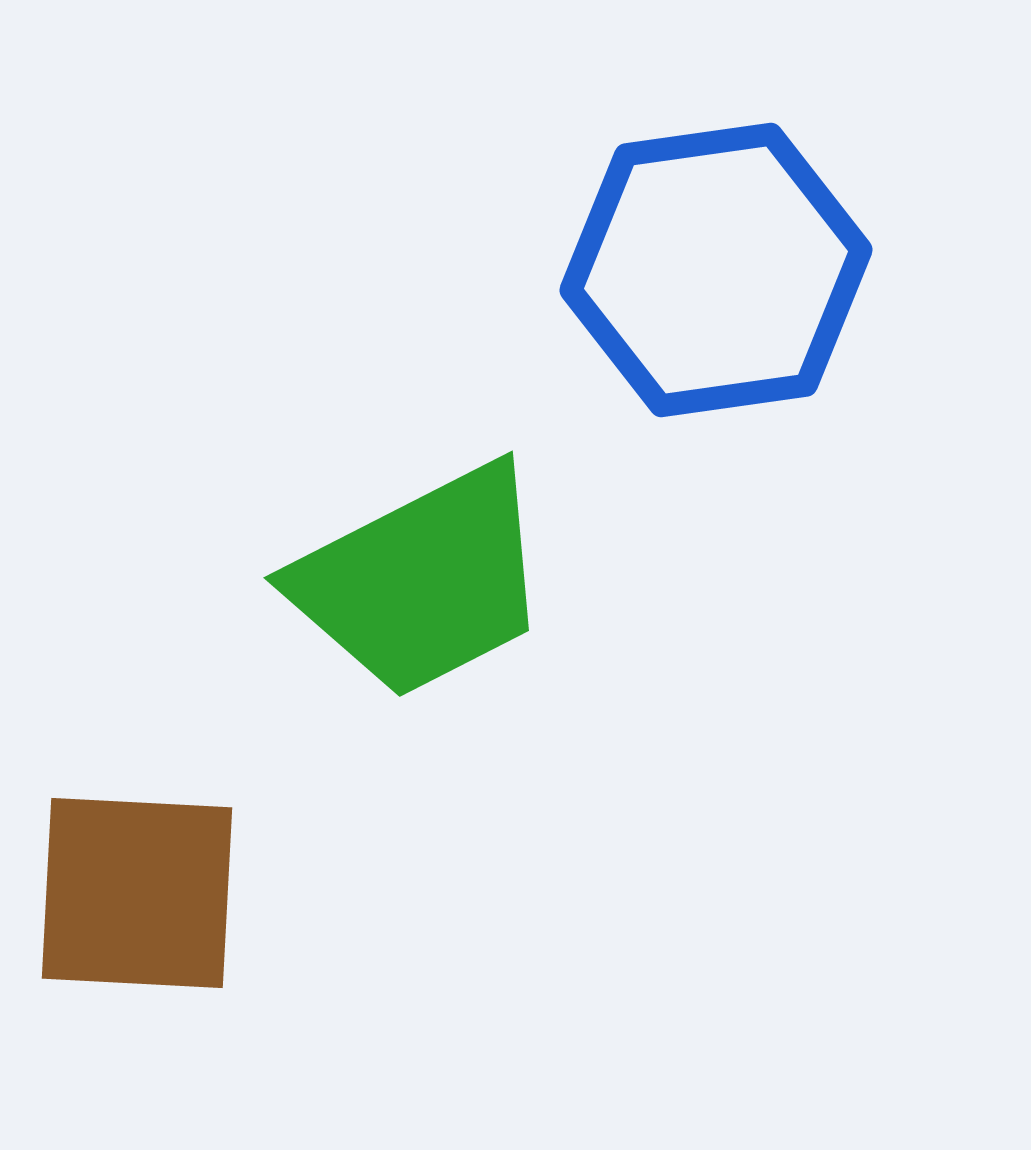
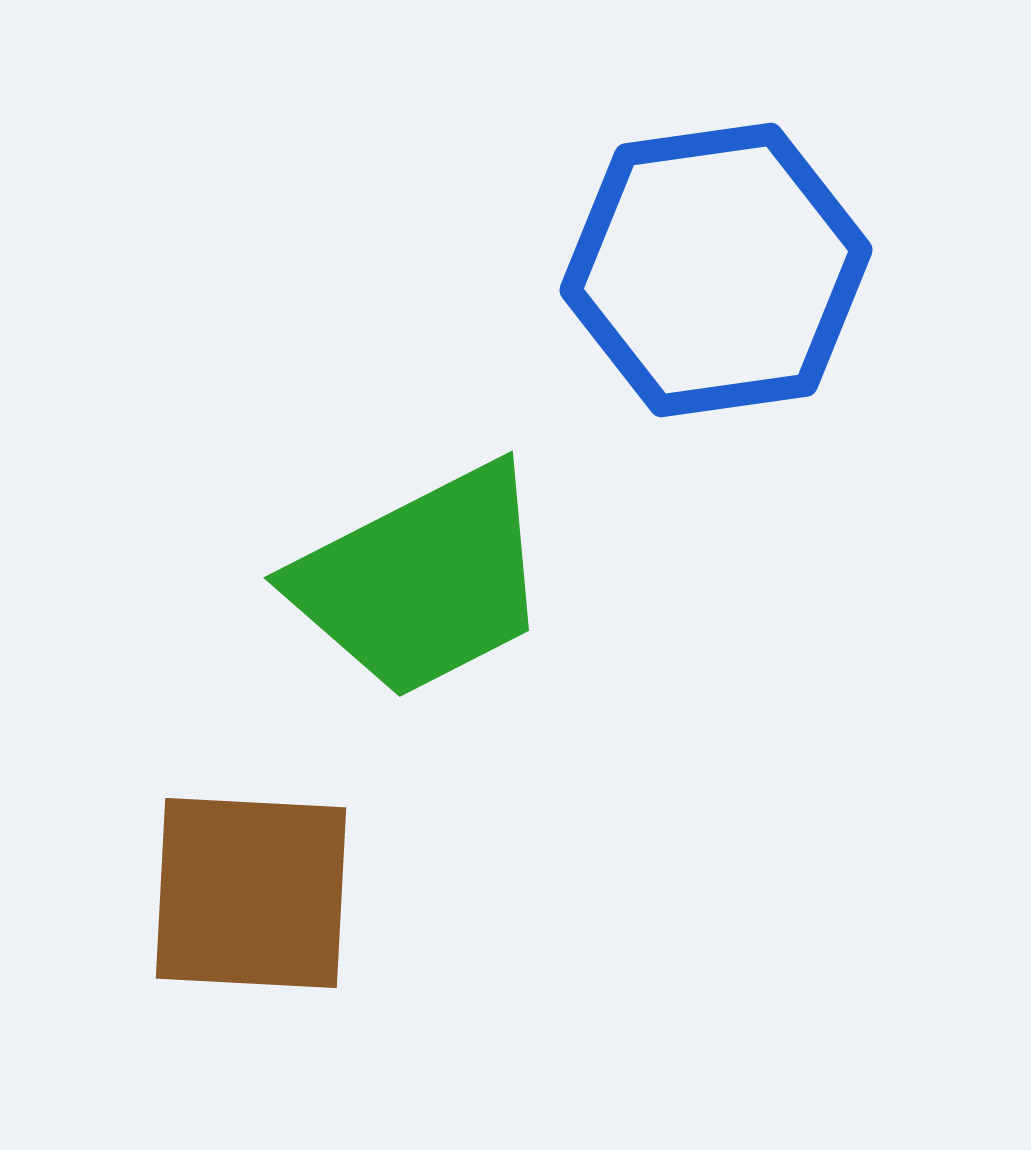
brown square: moved 114 px right
